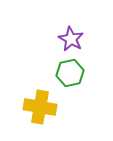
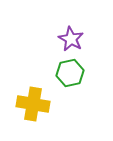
yellow cross: moved 7 px left, 3 px up
